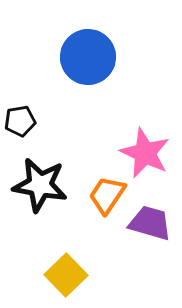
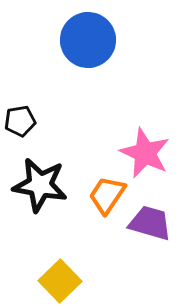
blue circle: moved 17 px up
yellow square: moved 6 px left, 6 px down
